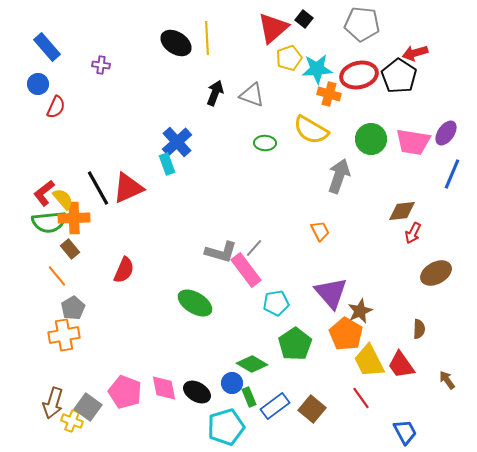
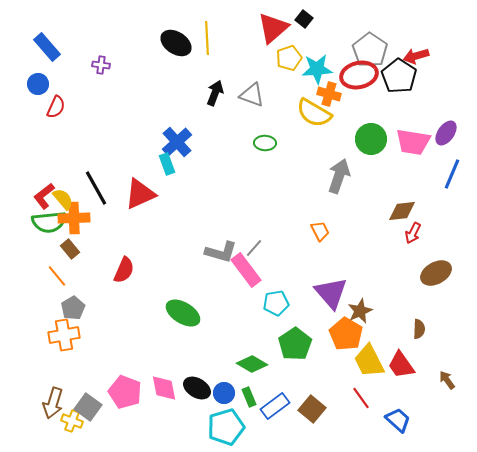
gray pentagon at (362, 24): moved 8 px right, 26 px down; rotated 28 degrees clockwise
red arrow at (415, 53): moved 1 px right, 3 px down
yellow semicircle at (311, 130): moved 3 px right, 17 px up
black line at (98, 188): moved 2 px left
red triangle at (128, 188): moved 12 px right, 6 px down
red L-shape at (44, 193): moved 3 px down
green ellipse at (195, 303): moved 12 px left, 10 px down
blue circle at (232, 383): moved 8 px left, 10 px down
black ellipse at (197, 392): moved 4 px up
blue trapezoid at (405, 432): moved 7 px left, 12 px up; rotated 20 degrees counterclockwise
